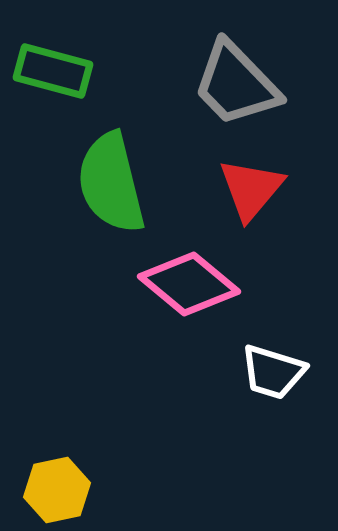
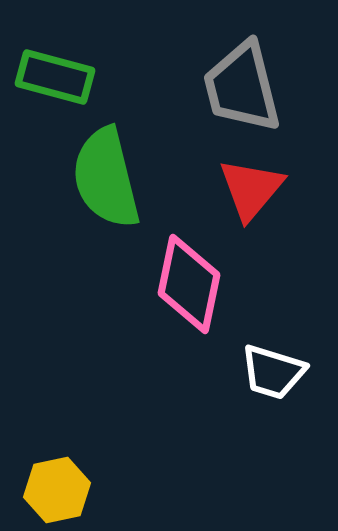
green rectangle: moved 2 px right, 6 px down
gray trapezoid: moved 6 px right, 3 px down; rotated 30 degrees clockwise
green semicircle: moved 5 px left, 5 px up
pink diamond: rotated 62 degrees clockwise
